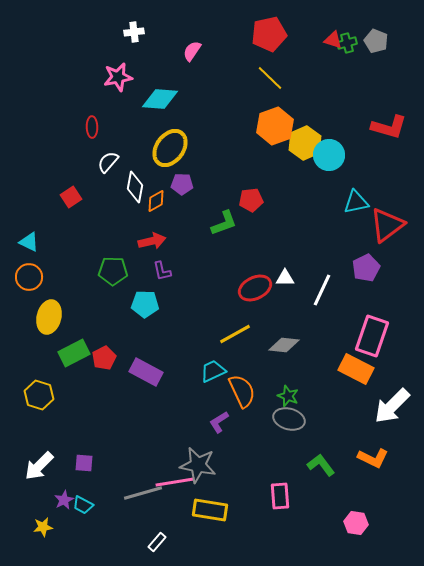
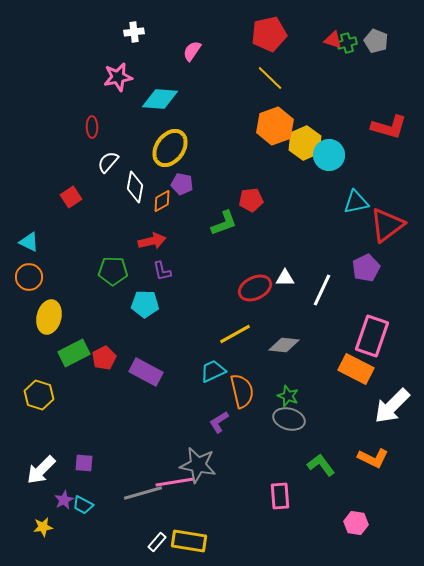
purple pentagon at (182, 184): rotated 10 degrees clockwise
orange diamond at (156, 201): moved 6 px right
orange semicircle at (242, 391): rotated 12 degrees clockwise
white arrow at (39, 466): moved 2 px right, 4 px down
yellow rectangle at (210, 510): moved 21 px left, 31 px down
